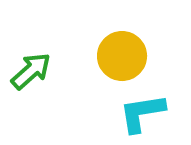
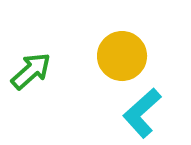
cyan L-shape: rotated 33 degrees counterclockwise
